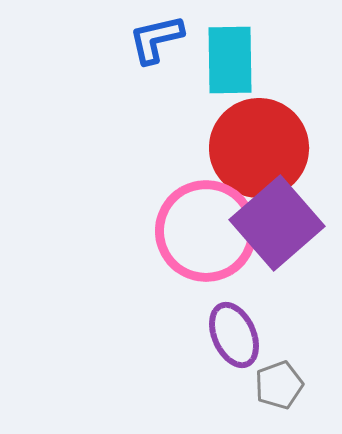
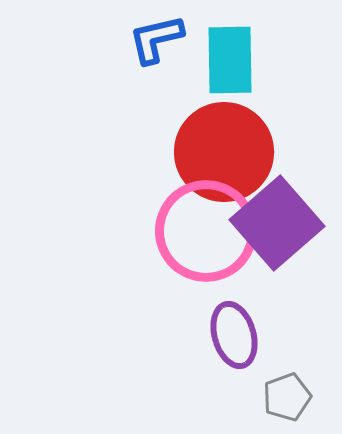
red circle: moved 35 px left, 4 px down
purple ellipse: rotated 8 degrees clockwise
gray pentagon: moved 8 px right, 12 px down
